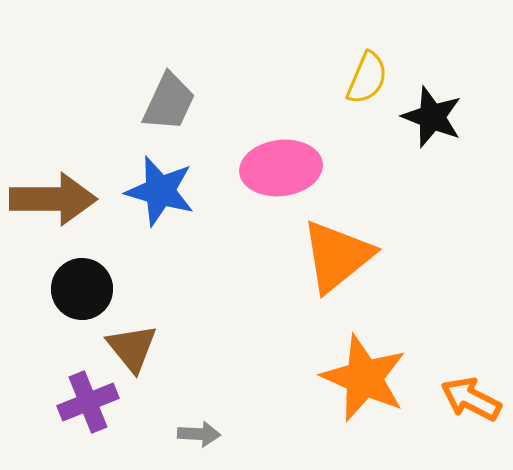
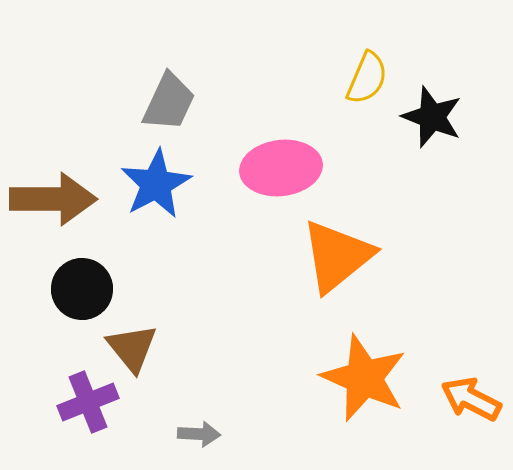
blue star: moved 4 px left, 7 px up; rotated 28 degrees clockwise
